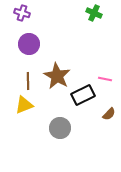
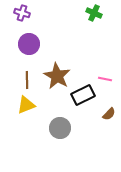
brown line: moved 1 px left, 1 px up
yellow triangle: moved 2 px right
